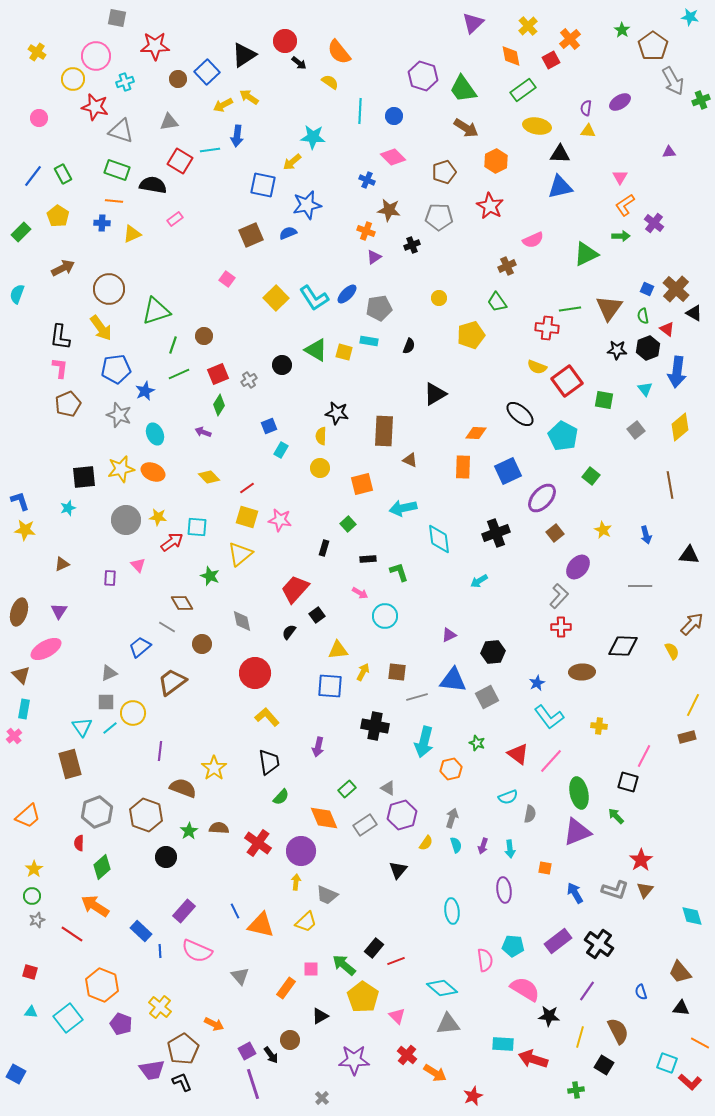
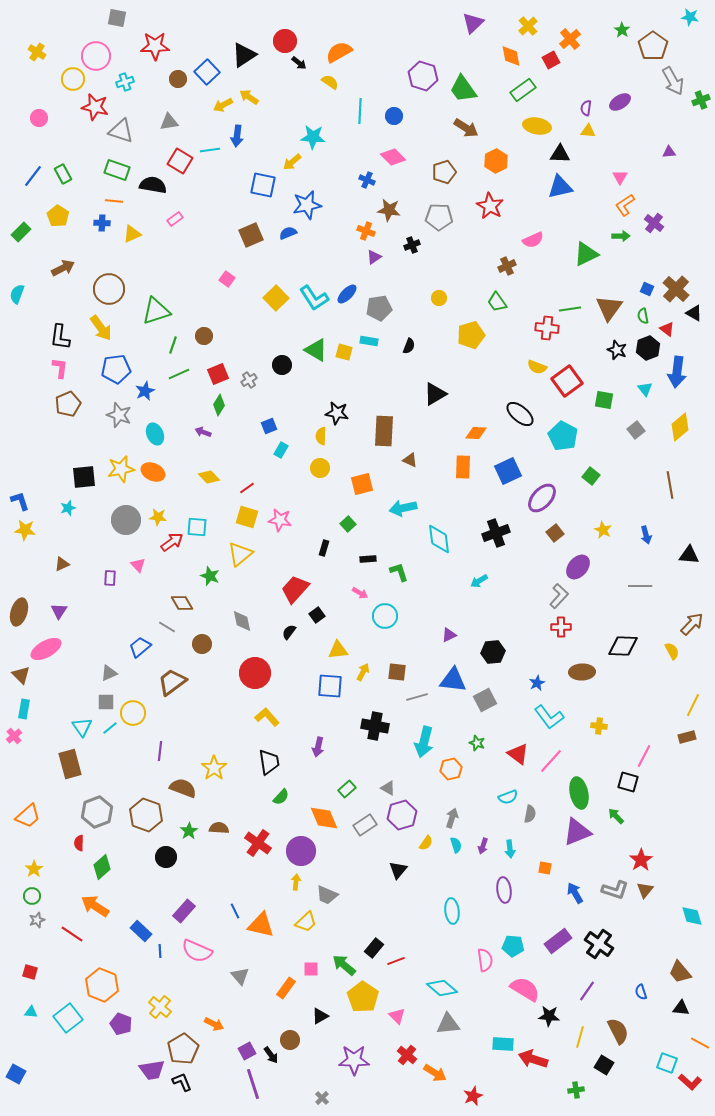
orange semicircle at (339, 52): rotated 100 degrees clockwise
black star at (617, 350): rotated 18 degrees clockwise
gray square at (487, 697): moved 2 px left, 3 px down
